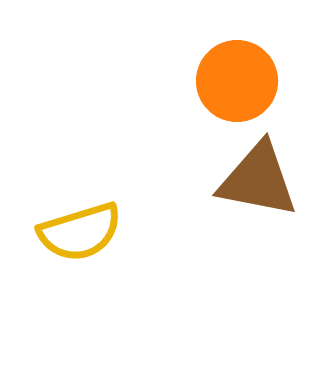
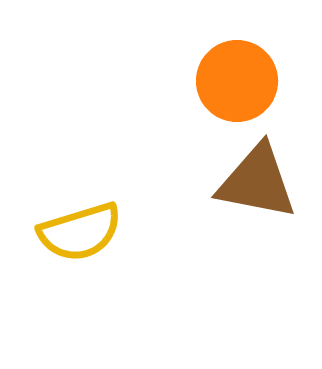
brown triangle: moved 1 px left, 2 px down
